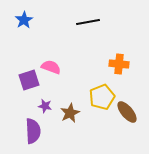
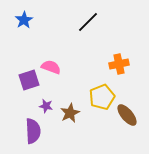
black line: rotated 35 degrees counterclockwise
orange cross: rotated 18 degrees counterclockwise
purple star: moved 1 px right
brown ellipse: moved 3 px down
